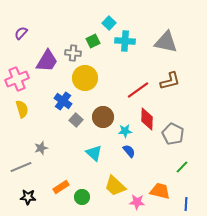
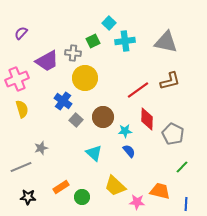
cyan cross: rotated 12 degrees counterclockwise
purple trapezoid: rotated 30 degrees clockwise
